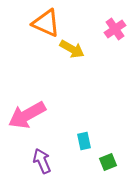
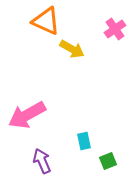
orange triangle: moved 2 px up
green square: moved 1 px up
